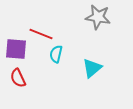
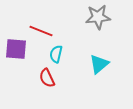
gray star: rotated 15 degrees counterclockwise
red line: moved 3 px up
cyan triangle: moved 7 px right, 4 px up
red semicircle: moved 29 px right
